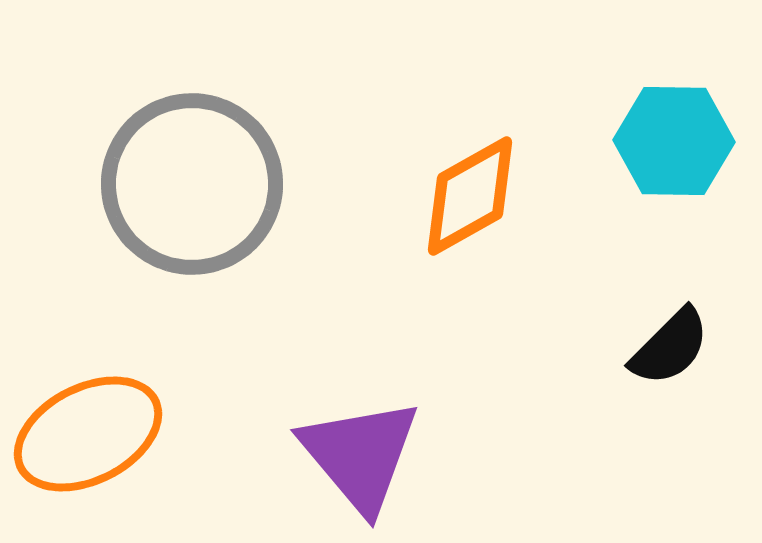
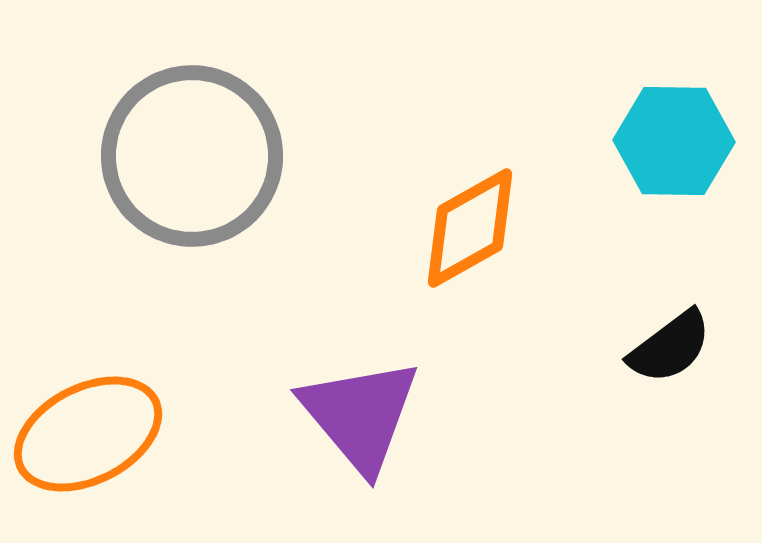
gray circle: moved 28 px up
orange diamond: moved 32 px down
black semicircle: rotated 8 degrees clockwise
purple triangle: moved 40 px up
